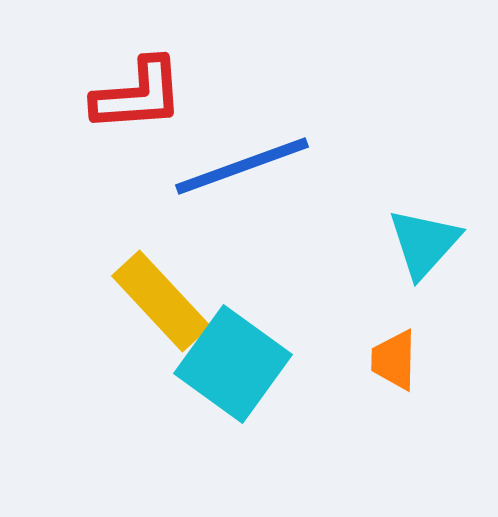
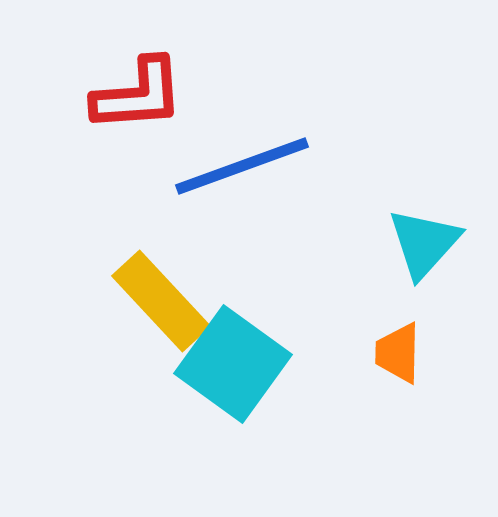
orange trapezoid: moved 4 px right, 7 px up
